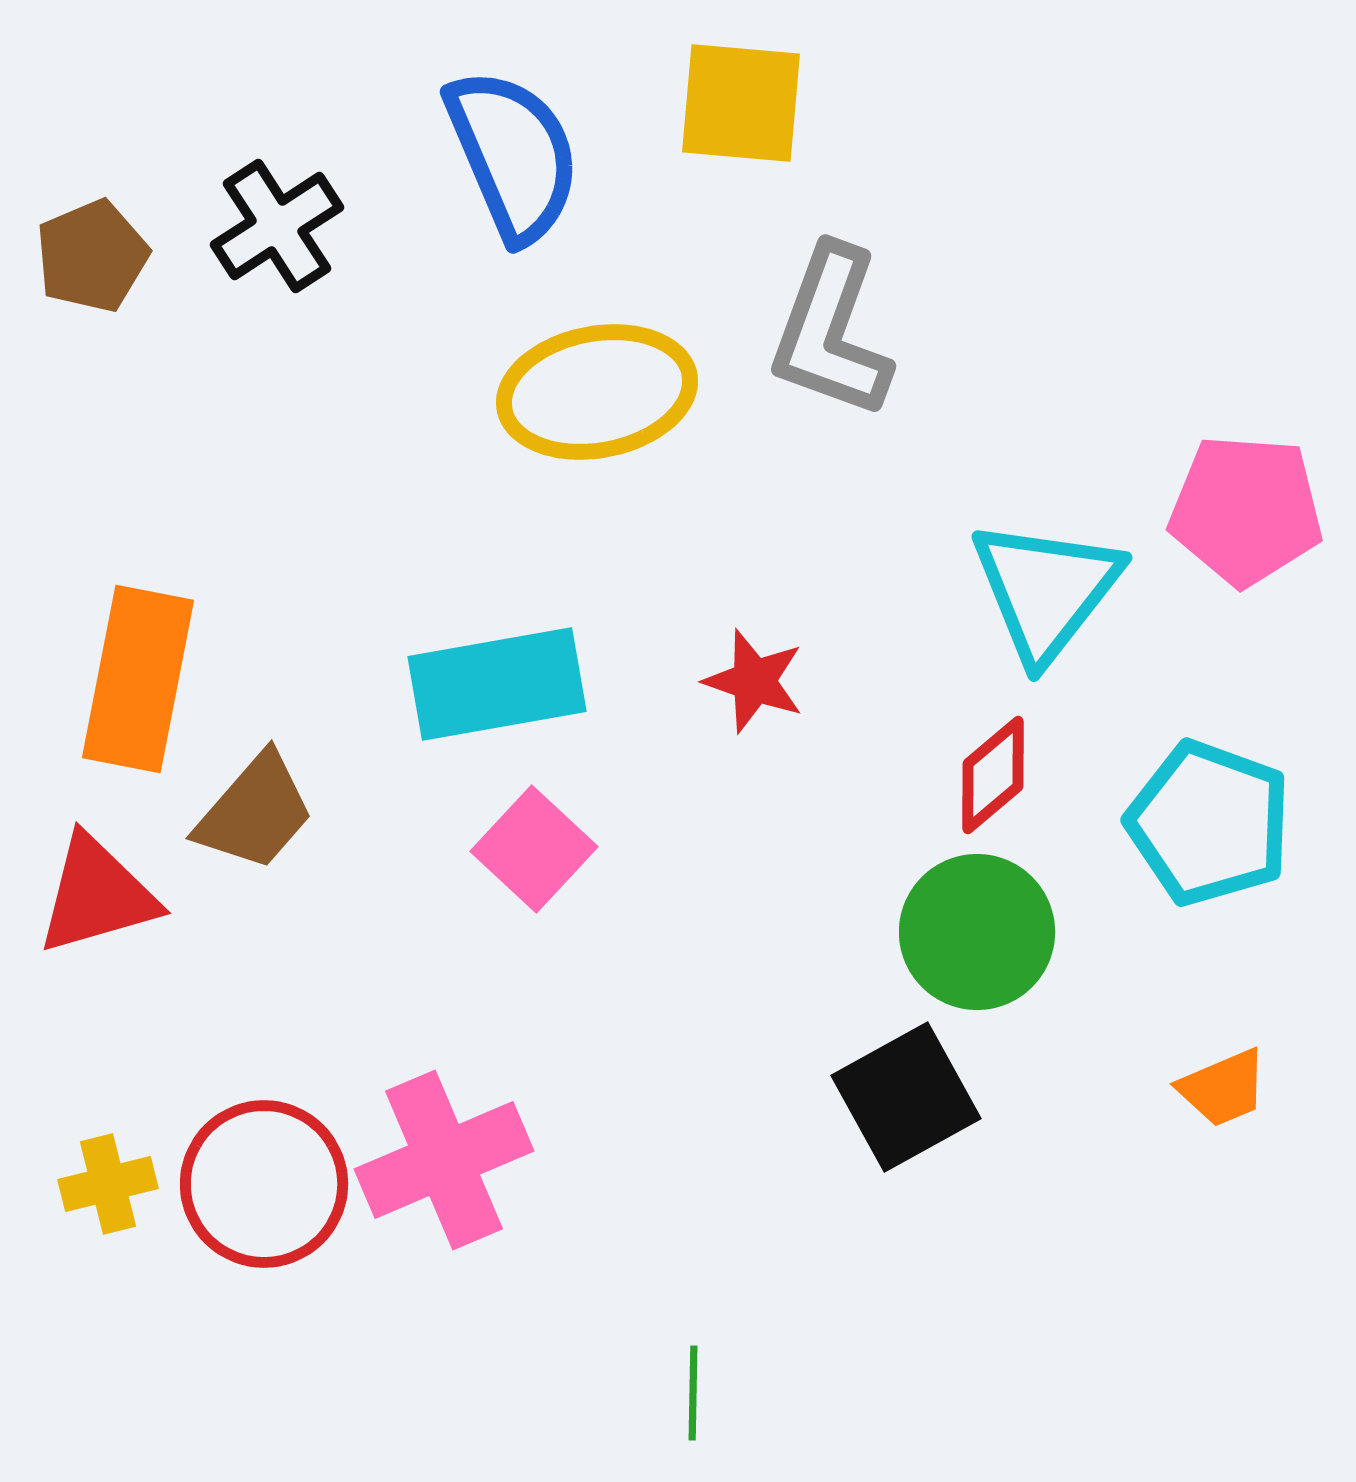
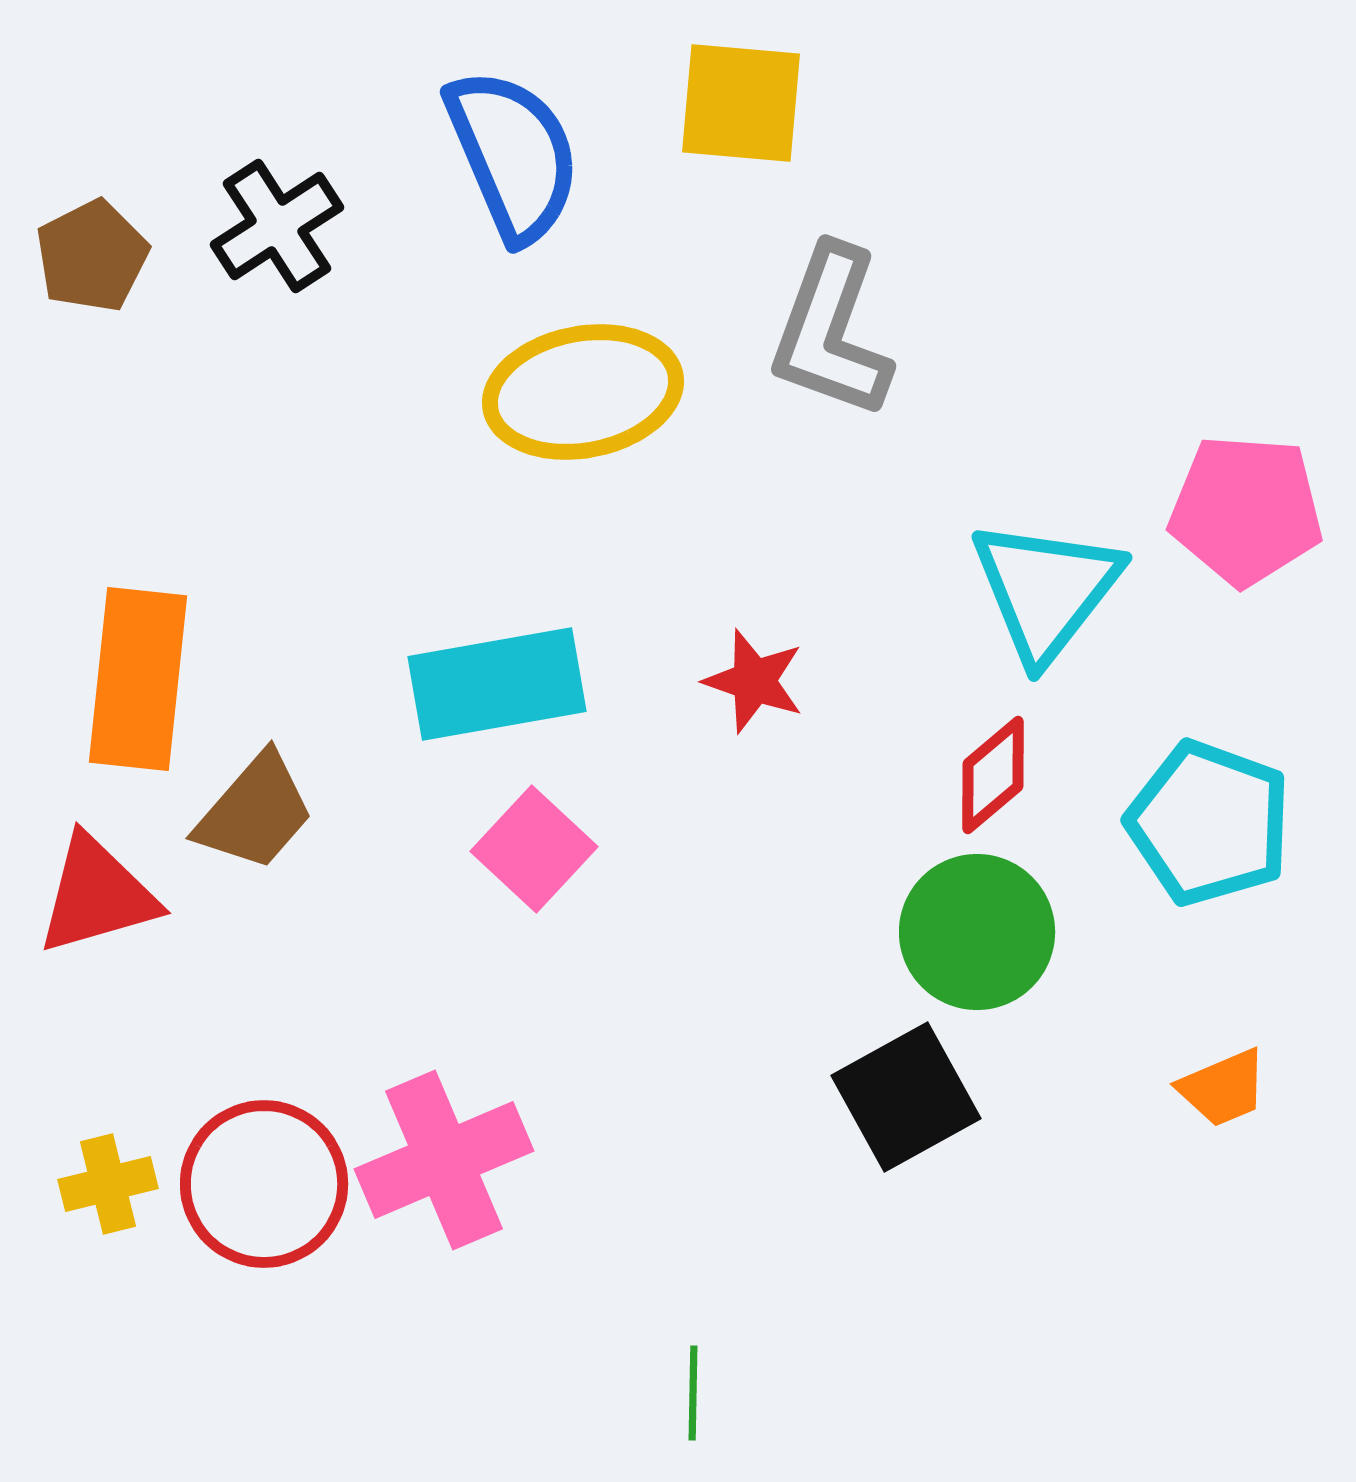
brown pentagon: rotated 4 degrees counterclockwise
yellow ellipse: moved 14 px left
orange rectangle: rotated 5 degrees counterclockwise
